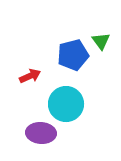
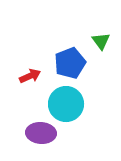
blue pentagon: moved 3 px left, 8 px down; rotated 8 degrees counterclockwise
